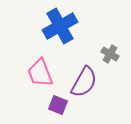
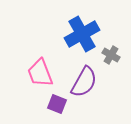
blue cross: moved 22 px right, 8 px down
gray cross: moved 1 px right, 1 px down
purple square: moved 1 px left, 1 px up
